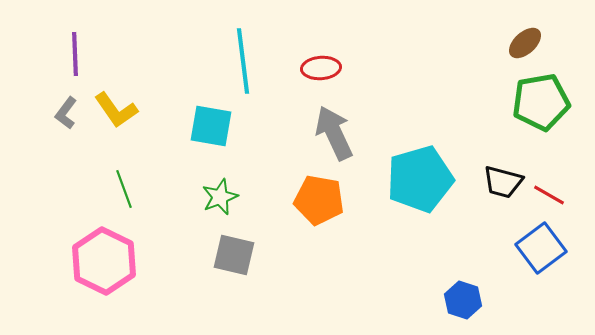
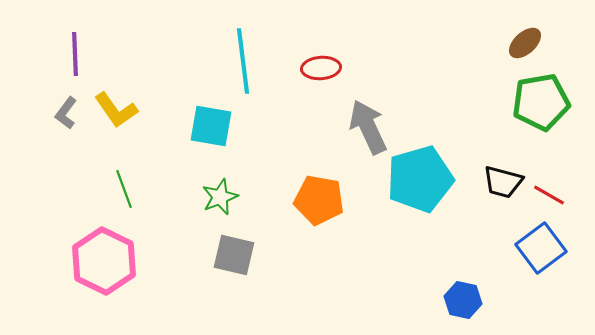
gray arrow: moved 34 px right, 6 px up
blue hexagon: rotated 6 degrees counterclockwise
